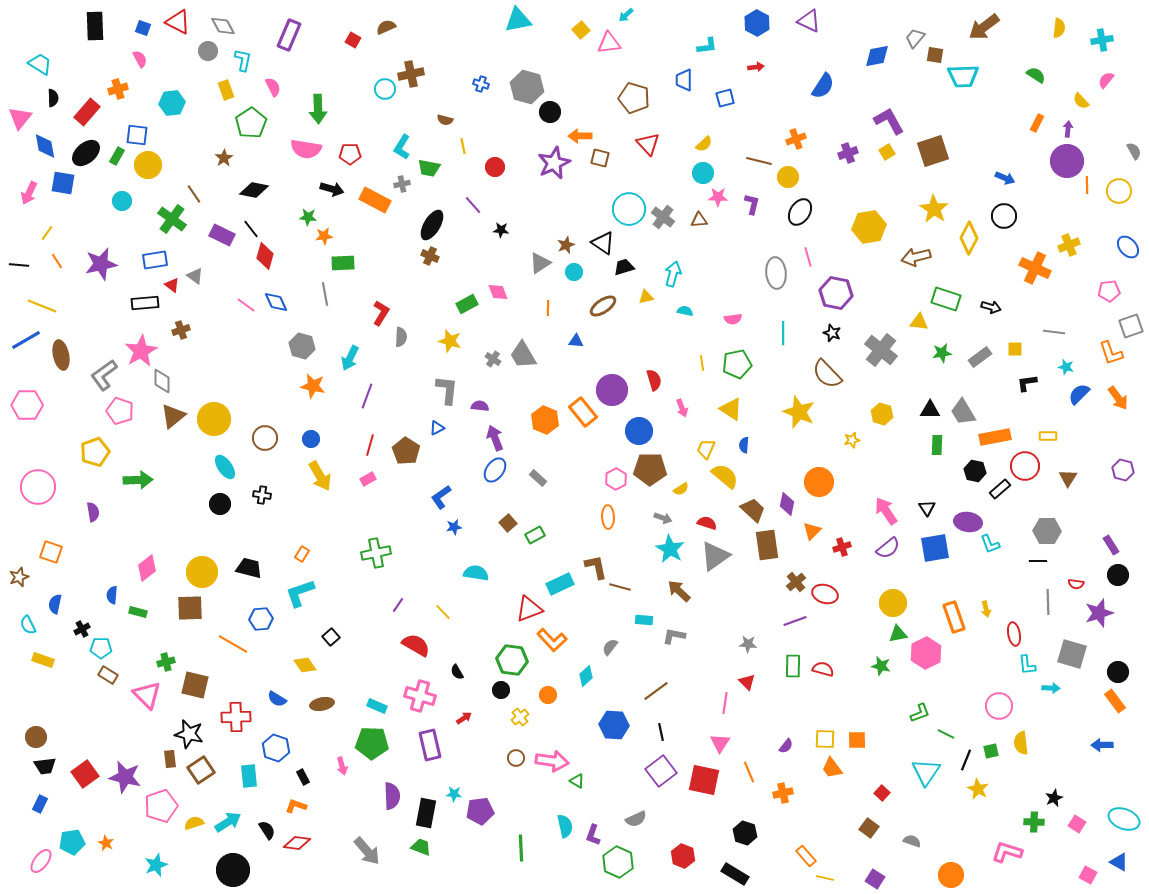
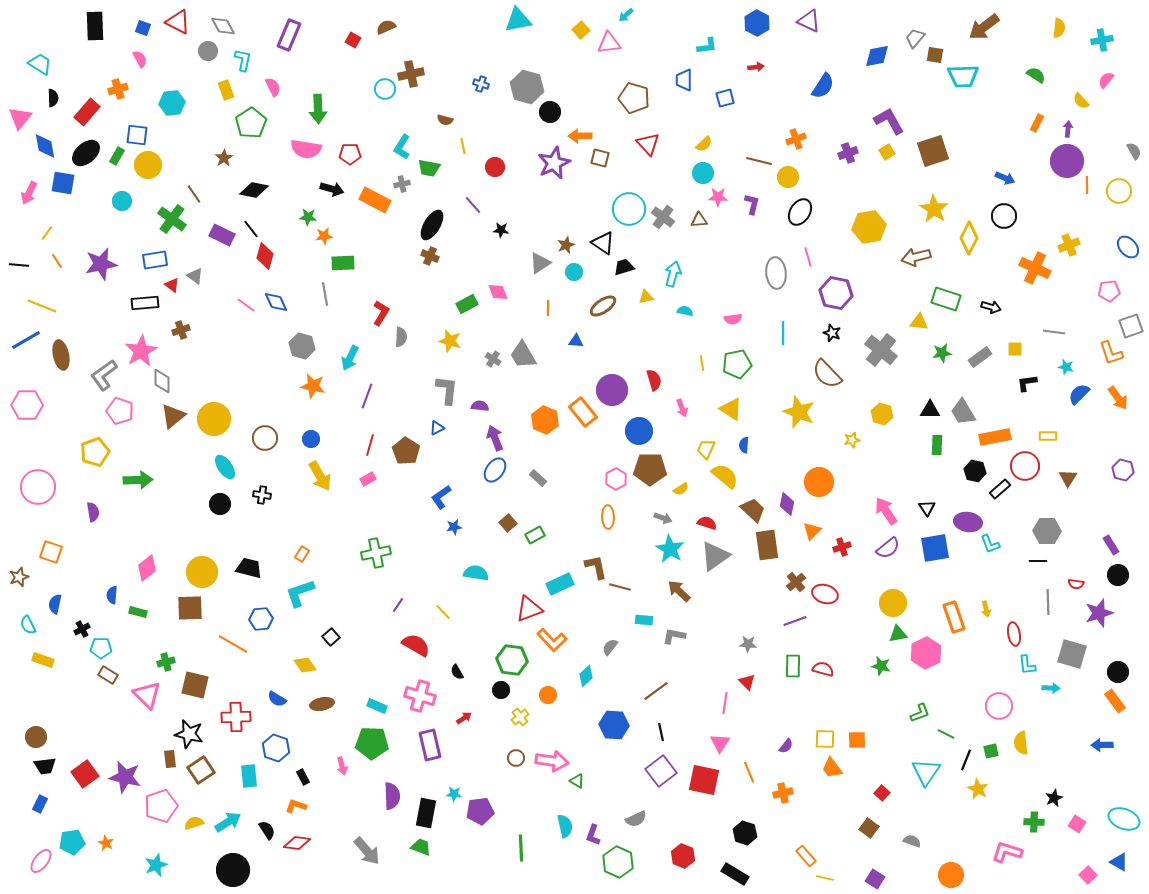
pink square at (1088, 875): rotated 18 degrees clockwise
